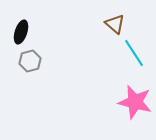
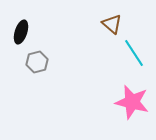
brown triangle: moved 3 px left
gray hexagon: moved 7 px right, 1 px down
pink star: moved 3 px left
